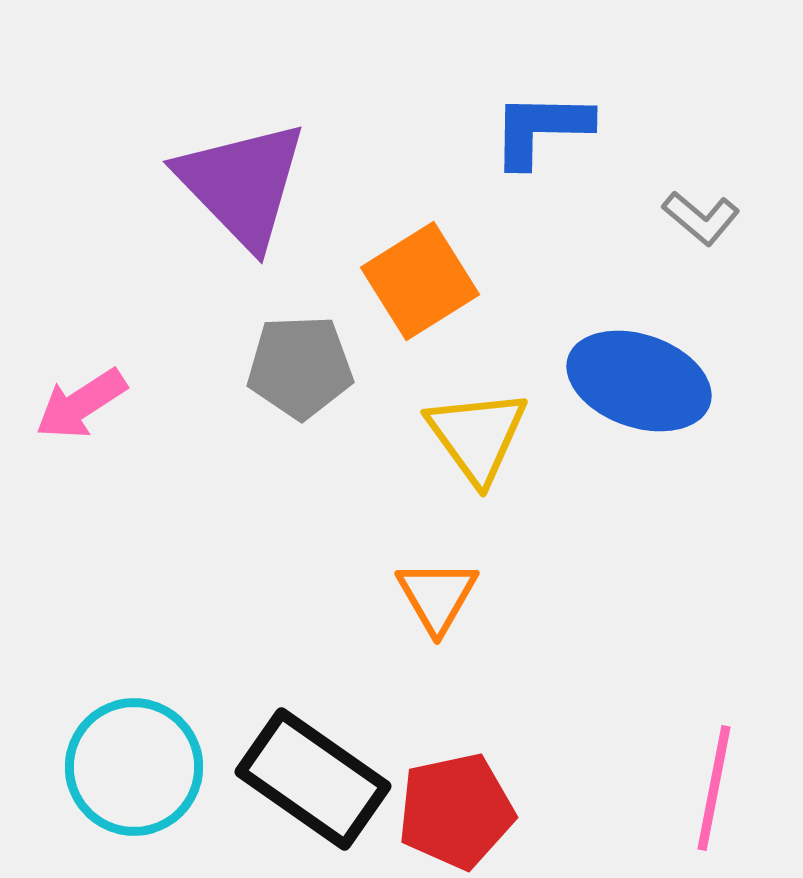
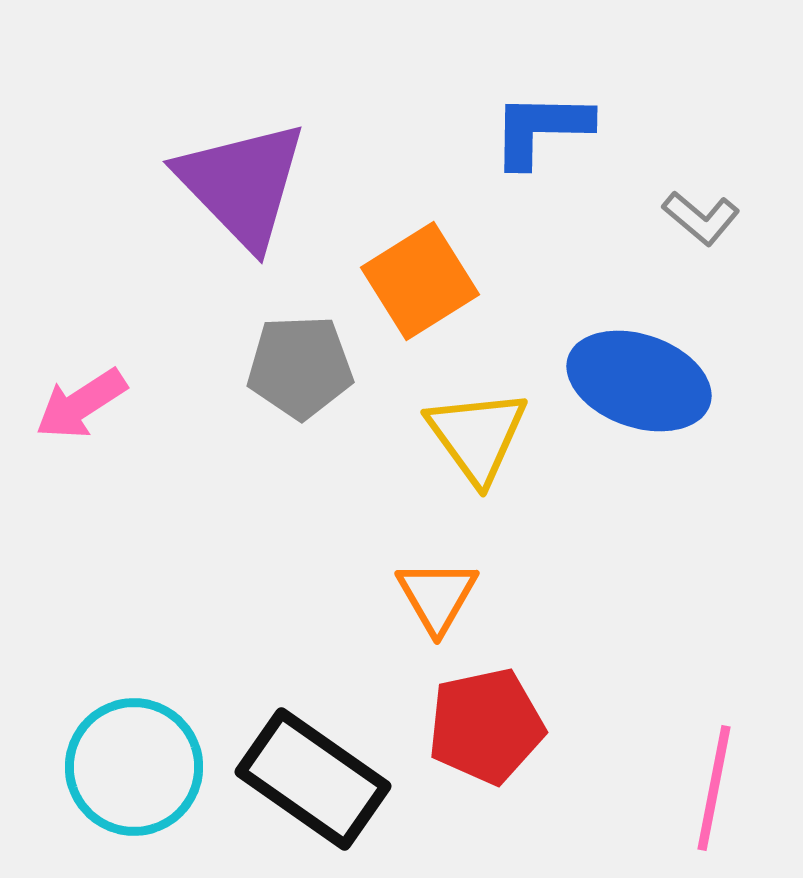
red pentagon: moved 30 px right, 85 px up
